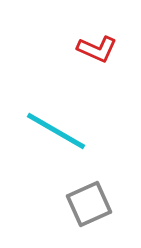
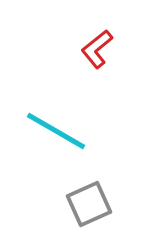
red L-shape: rotated 117 degrees clockwise
